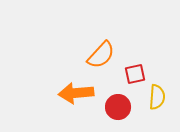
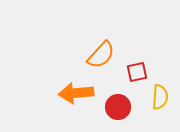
red square: moved 2 px right, 2 px up
yellow semicircle: moved 3 px right
